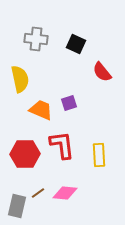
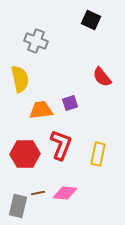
gray cross: moved 2 px down; rotated 15 degrees clockwise
black square: moved 15 px right, 24 px up
red semicircle: moved 5 px down
purple square: moved 1 px right
orange trapezoid: rotated 30 degrees counterclockwise
red L-shape: moved 1 px left; rotated 28 degrees clockwise
yellow rectangle: moved 1 px left, 1 px up; rotated 15 degrees clockwise
brown line: rotated 24 degrees clockwise
gray rectangle: moved 1 px right
